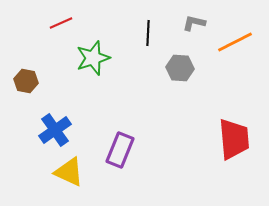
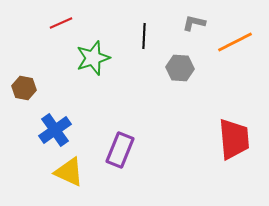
black line: moved 4 px left, 3 px down
brown hexagon: moved 2 px left, 7 px down
